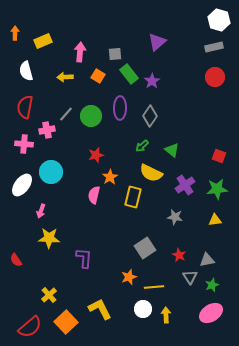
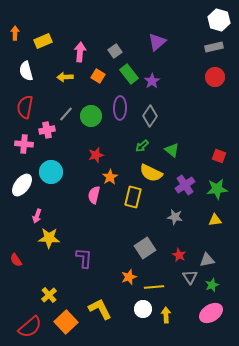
gray square at (115, 54): moved 3 px up; rotated 32 degrees counterclockwise
pink arrow at (41, 211): moved 4 px left, 5 px down
